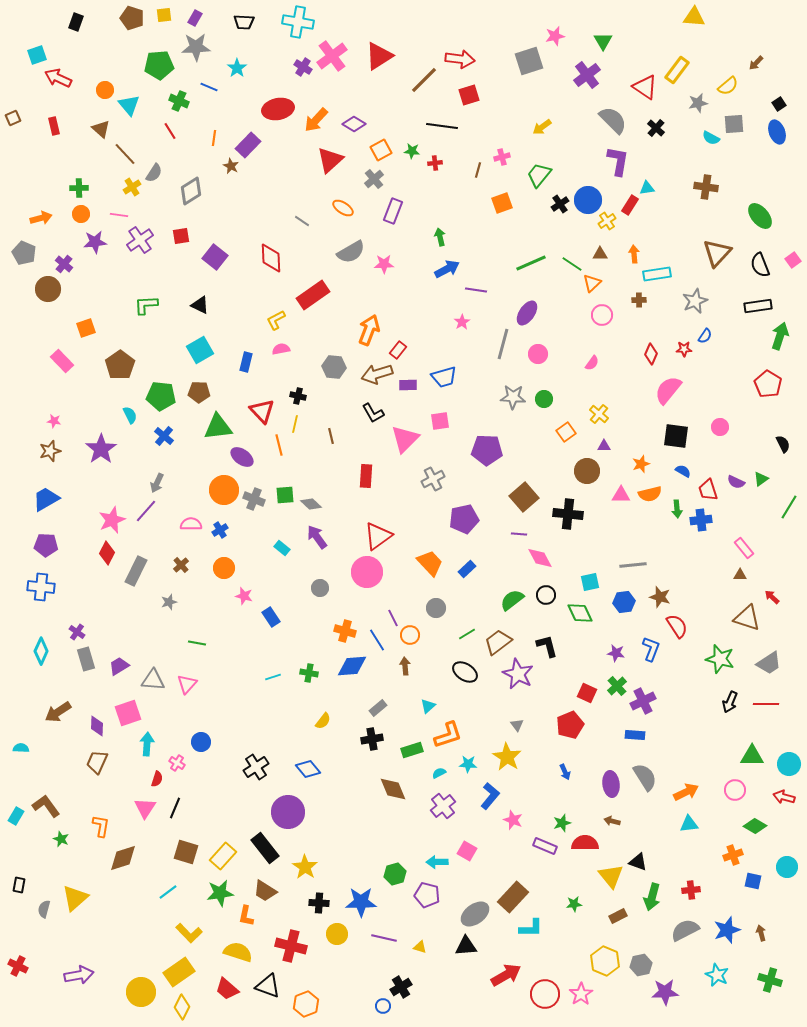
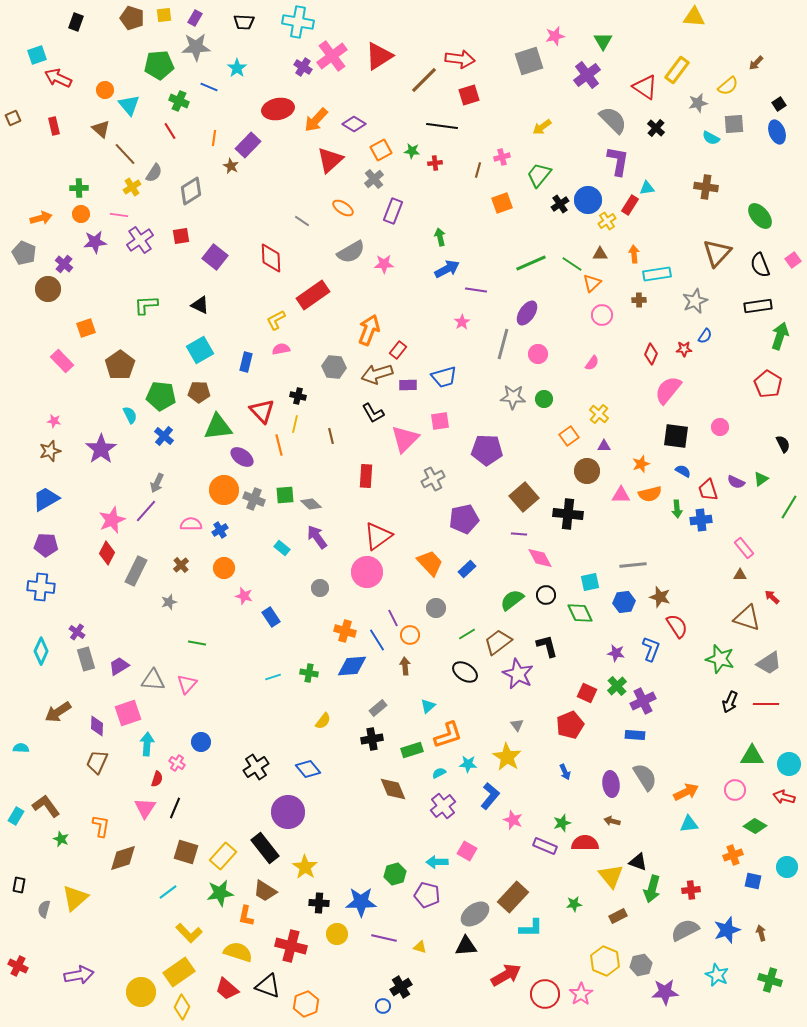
orange square at (566, 432): moved 3 px right, 4 px down
green arrow at (652, 897): moved 8 px up
